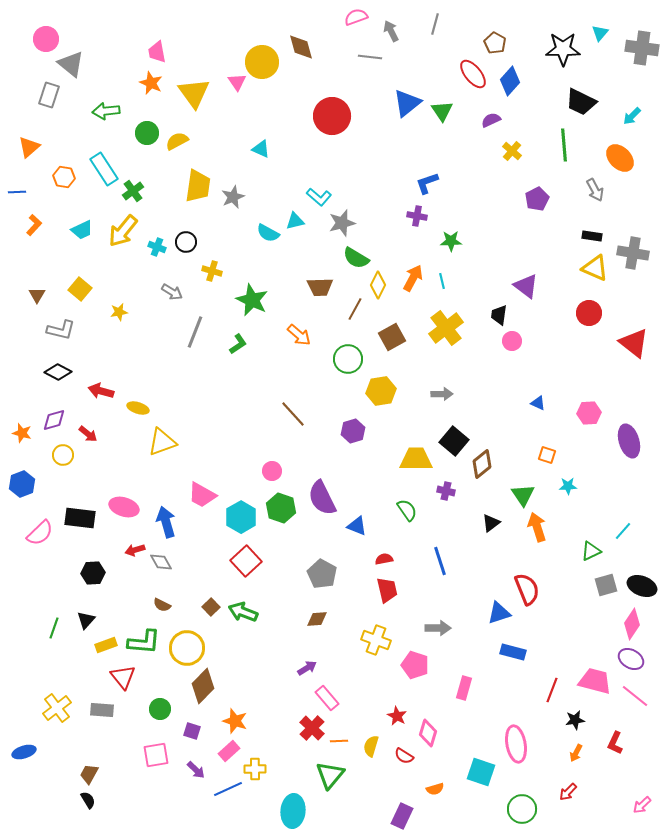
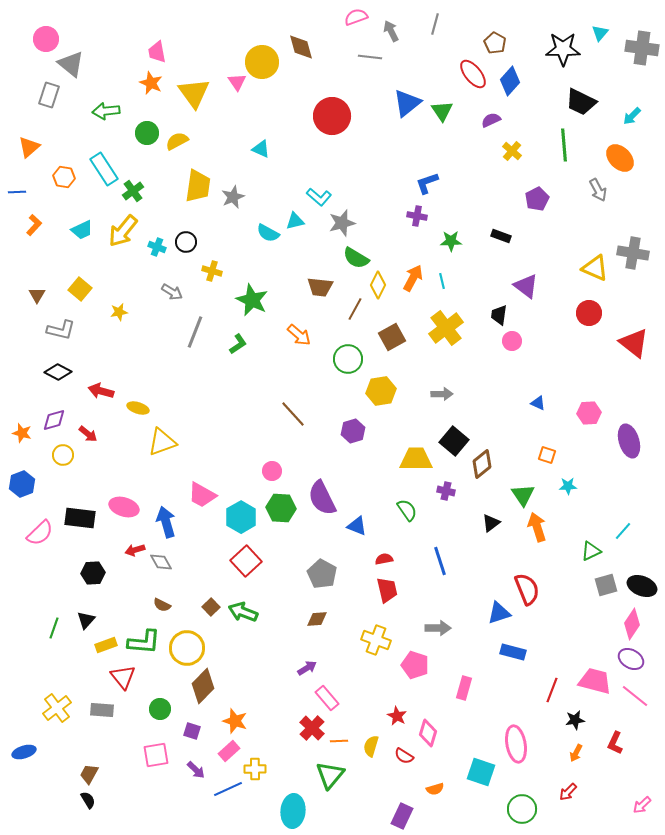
gray arrow at (595, 190): moved 3 px right
black rectangle at (592, 236): moved 91 px left; rotated 12 degrees clockwise
brown trapezoid at (320, 287): rotated 8 degrees clockwise
green hexagon at (281, 508): rotated 16 degrees counterclockwise
